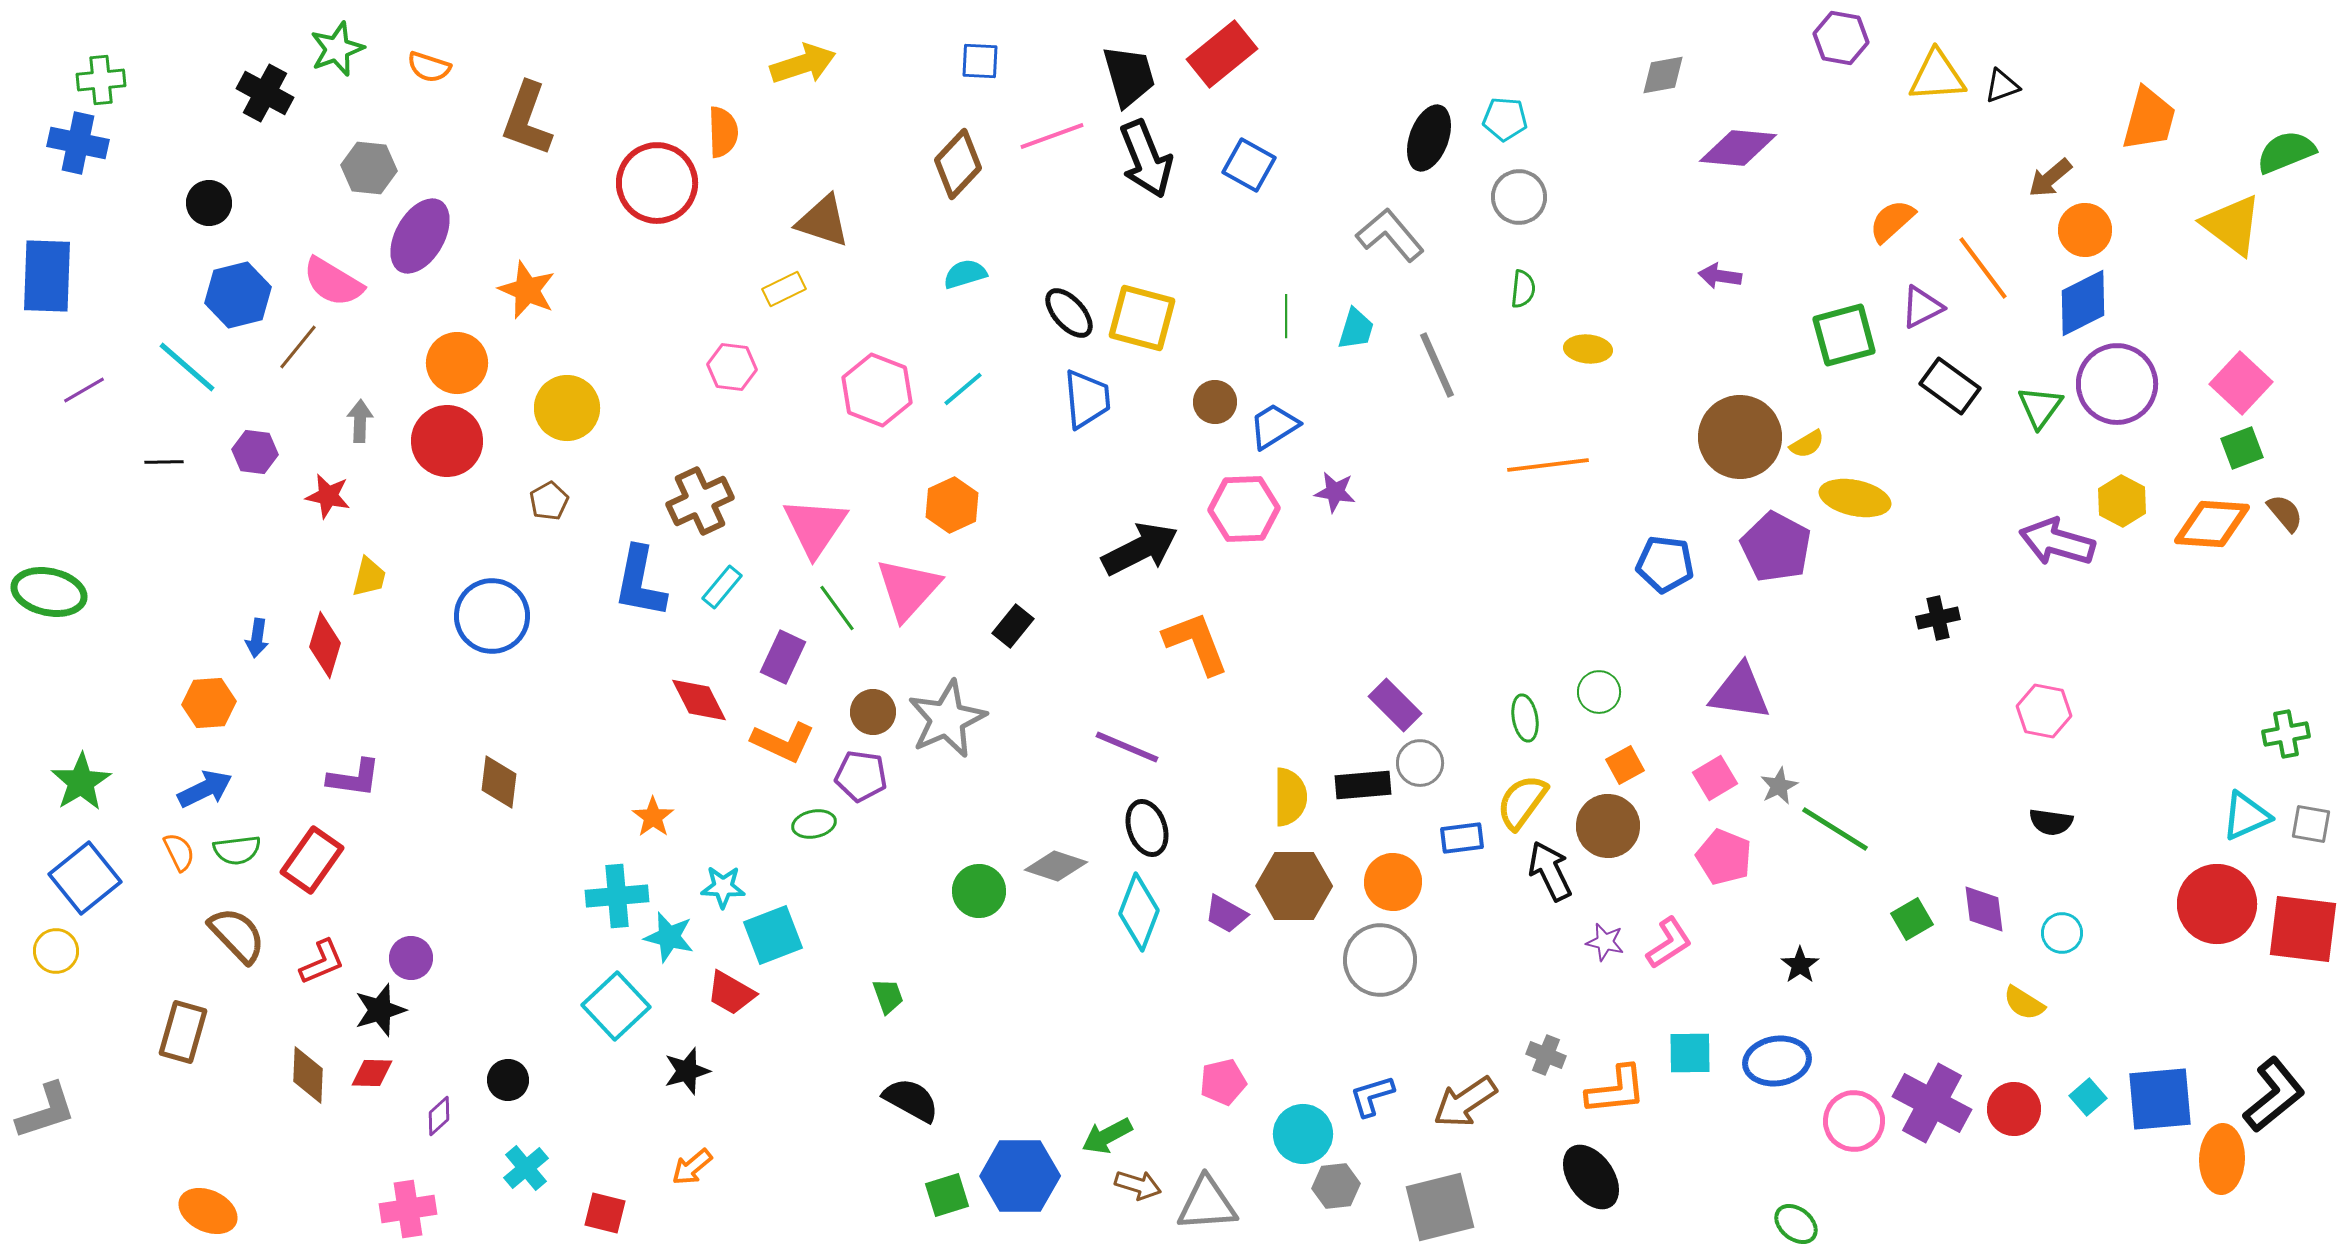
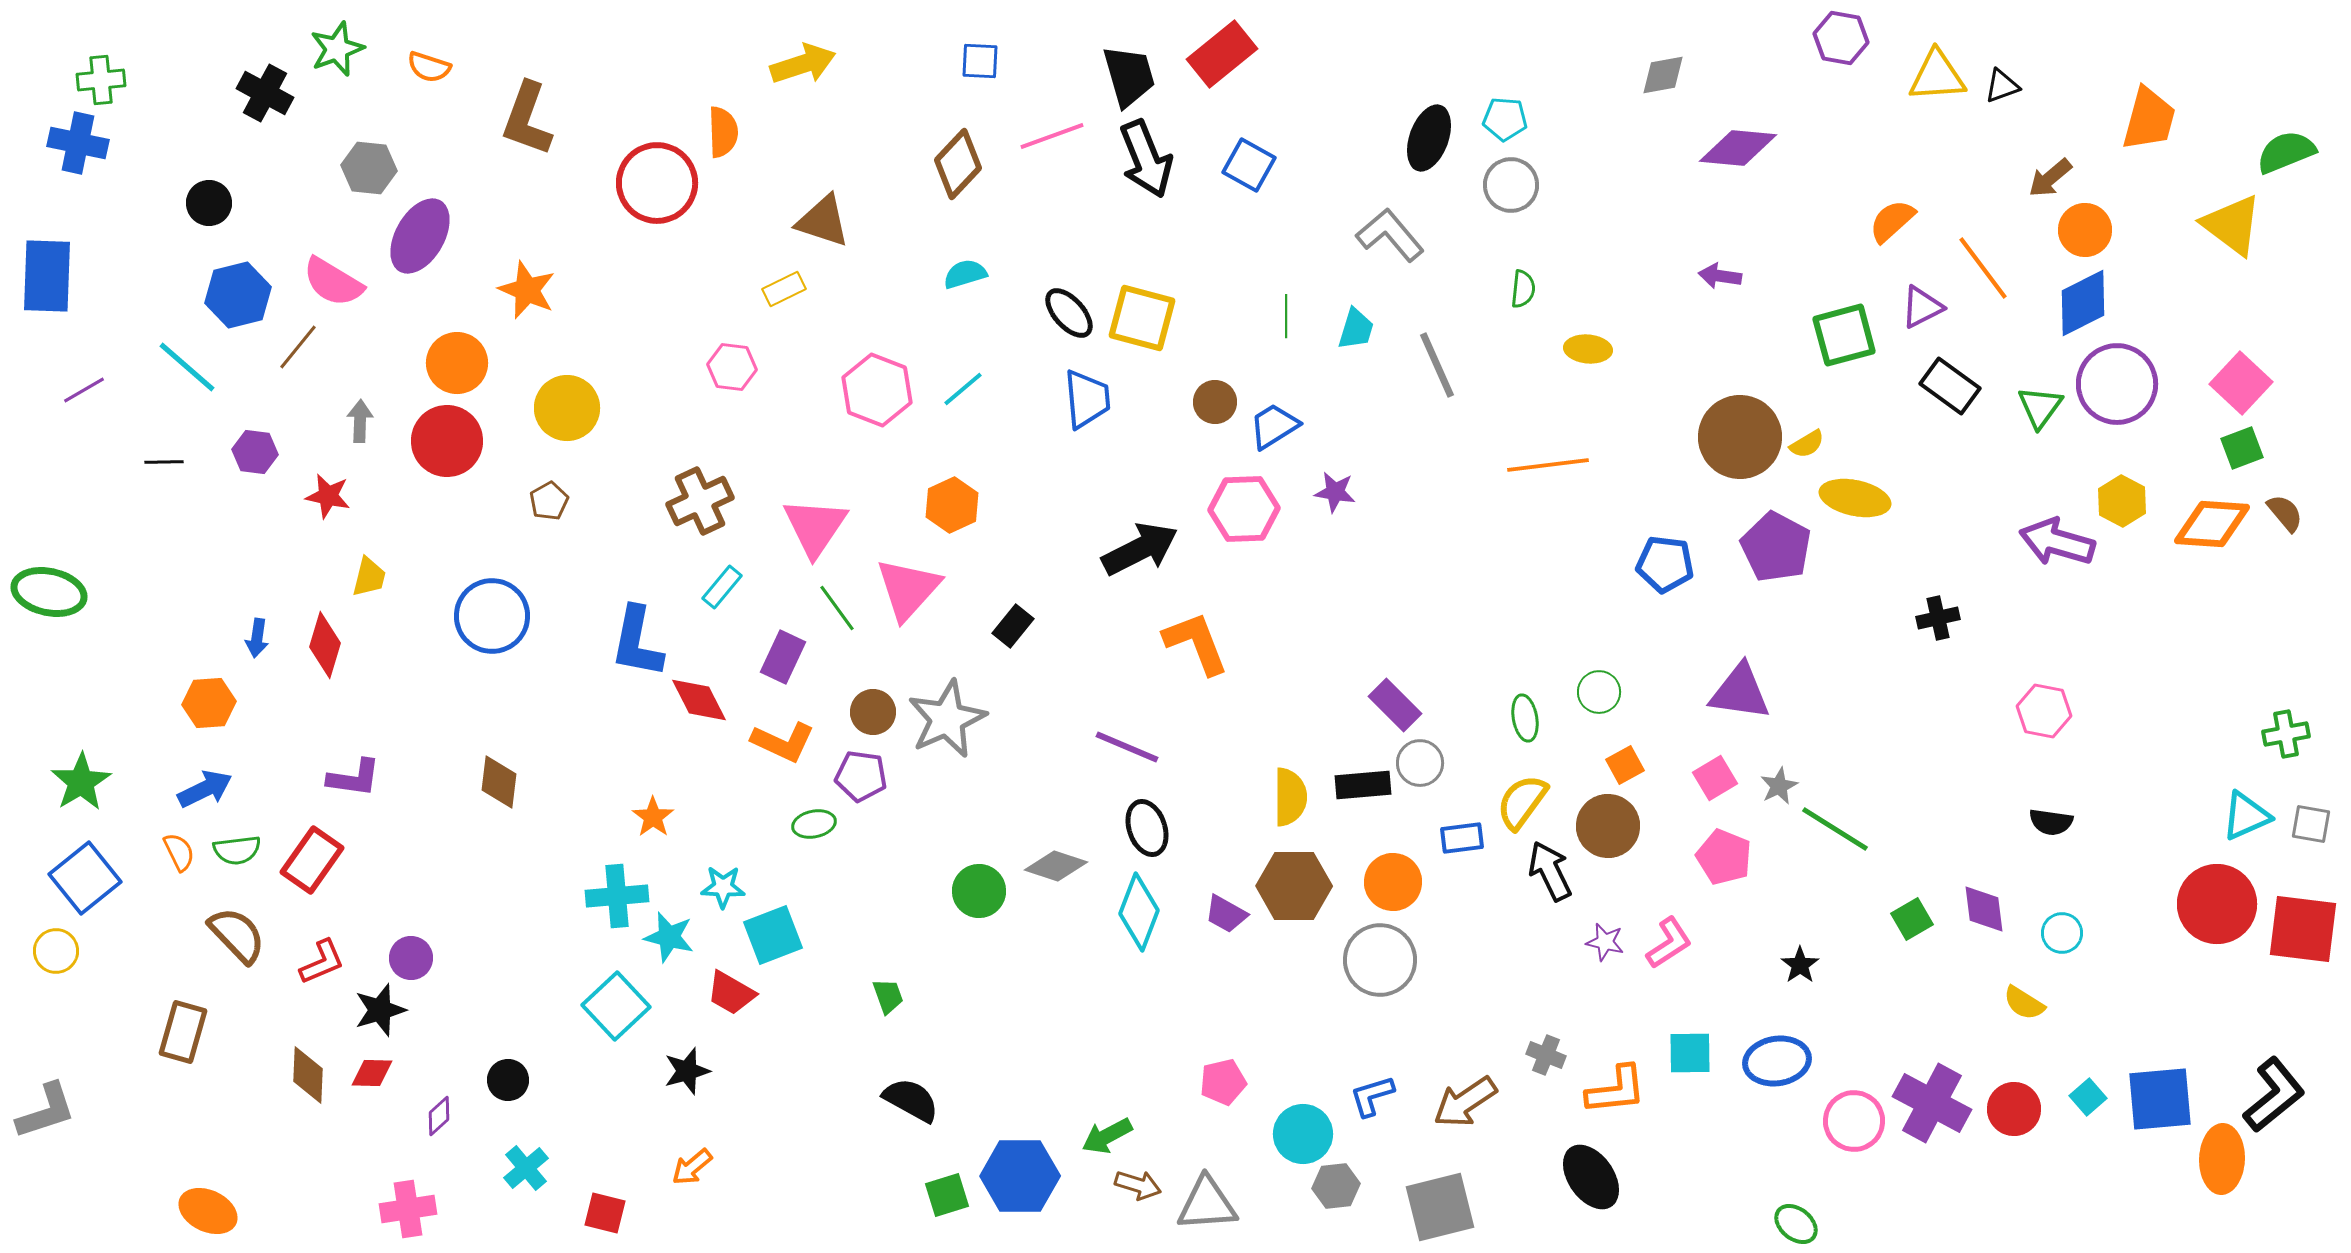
gray circle at (1519, 197): moved 8 px left, 12 px up
blue L-shape at (640, 582): moved 3 px left, 60 px down
